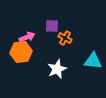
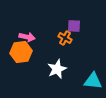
purple square: moved 22 px right
pink arrow: rotated 35 degrees clockwise
cyan triangle: moved 20 px down
